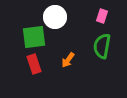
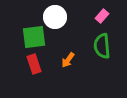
pink rectangle: rotated 24 degrees clockwise
green semicircle: rotated 15 degrees counterclockwise
